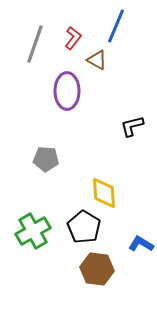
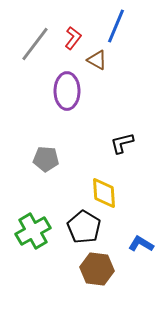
gray line: rotated 18 degrees clockwise
black L-shape: moved 10 px left, 17 px down
